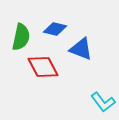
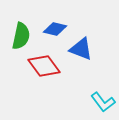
green semicircle: moved 1 px up
red diamond: moved 1 px right, 1 px up; rotated 8 degrees counterclockwise
